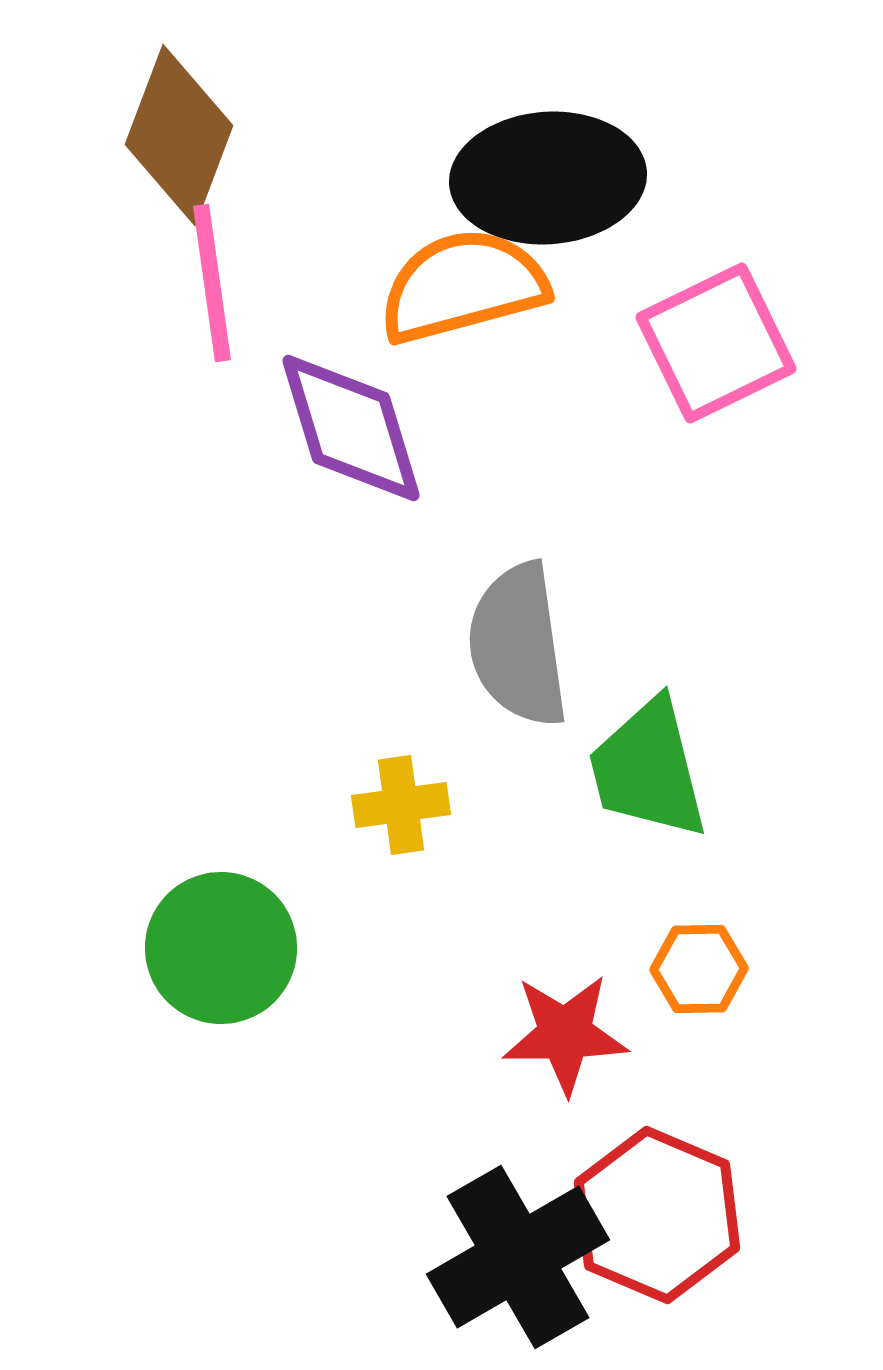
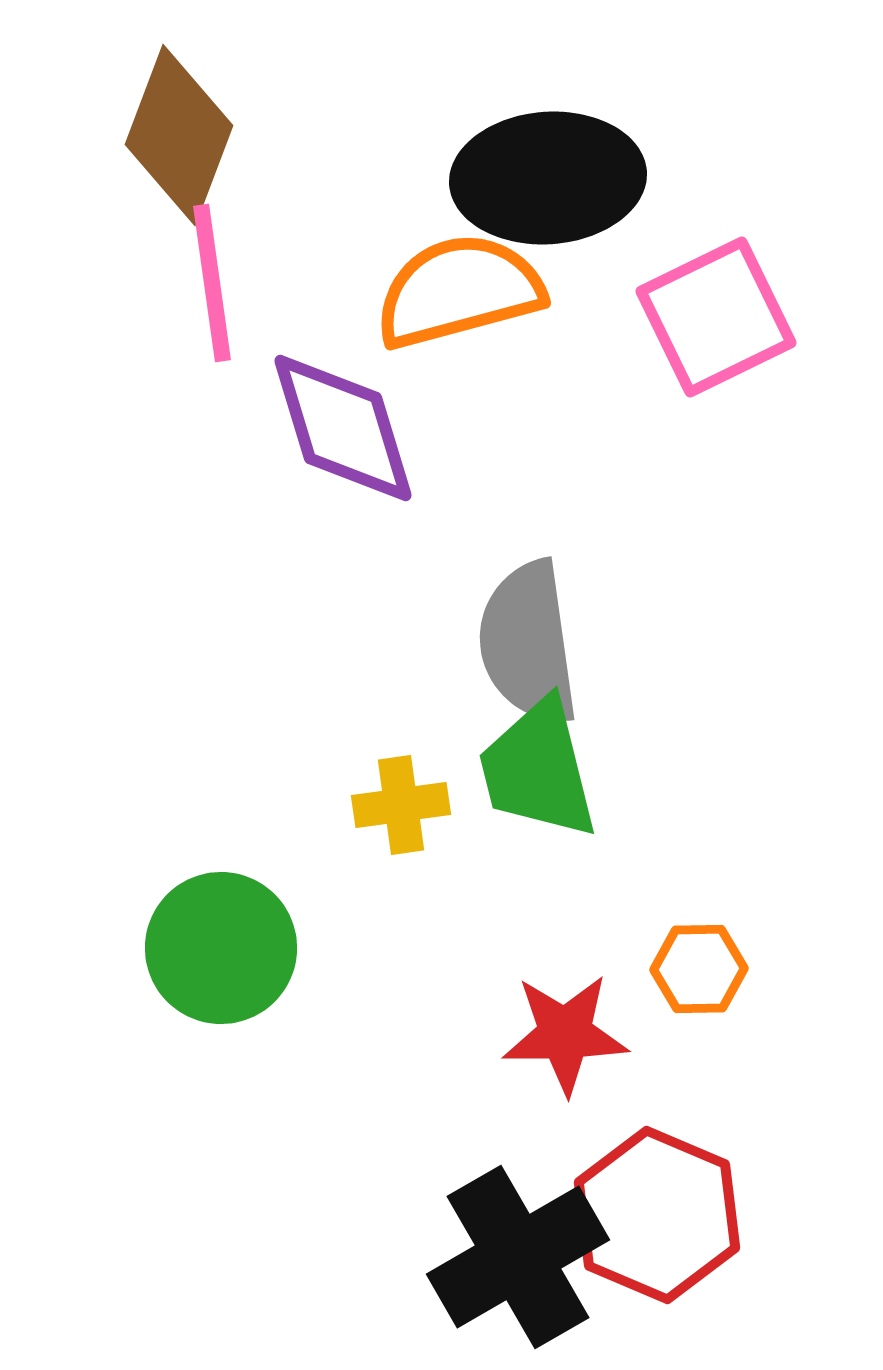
orange semicircle: moved 4 px left, 5 px down
pink square: moved 26 px up
purple diamond: moved 8 px left
gray semicircle: moved 10 px right, 2 px up
green trapezoid: moved 110 px left
